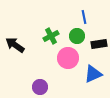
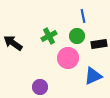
blue line: moved 1 px left, 1 px up
green cross: moved 2 px left
black arrow: moved 2 px left, 2 px up
blue triangle: moved 2 px down
